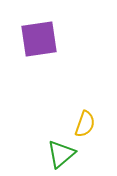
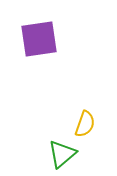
green triangle: moved 1 px right
